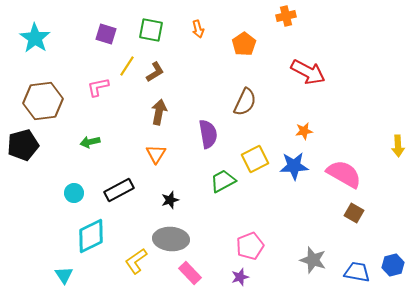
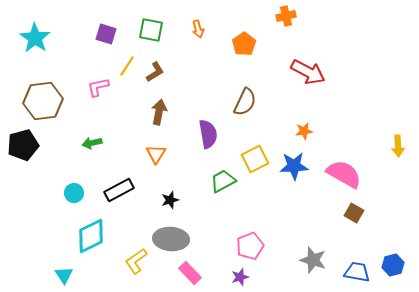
green arrow: moved 2 px right, 1 px down
